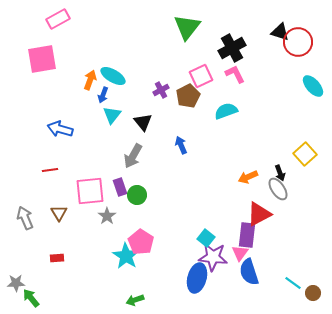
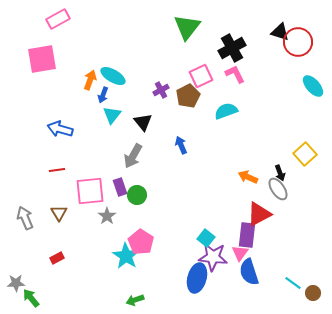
red line at (50, 170): moved 7 px right
orange arrow at (248, 177): rotated 48 degrees clockwise
red rectangle at (57, 258): rotated 24 degrees counterclockwise
